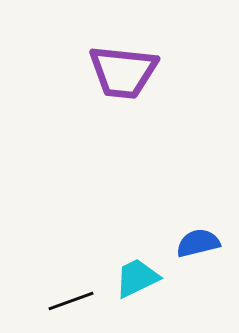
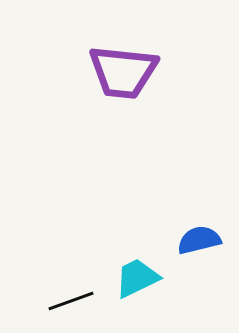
blue semicircle: moved 1 px right, 3 px up
